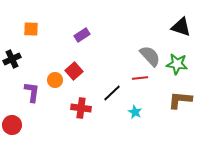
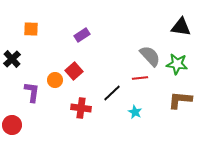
black triangle: rotated 10 degrees counterclockwise
black cross: rotated 18 degrees counterclockwise
